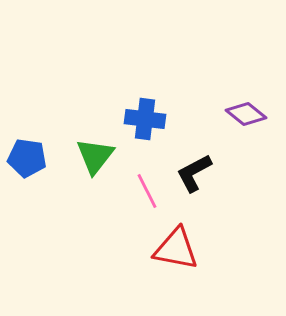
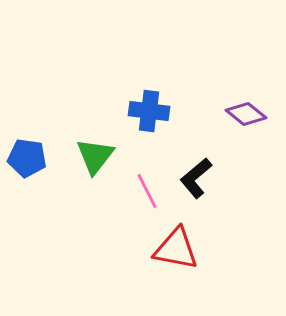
blue cross: moved 4 px right, 8 px up
black L-shape: moved 2 px right, 5 px down; rotated 12 degrees counterclockwise
